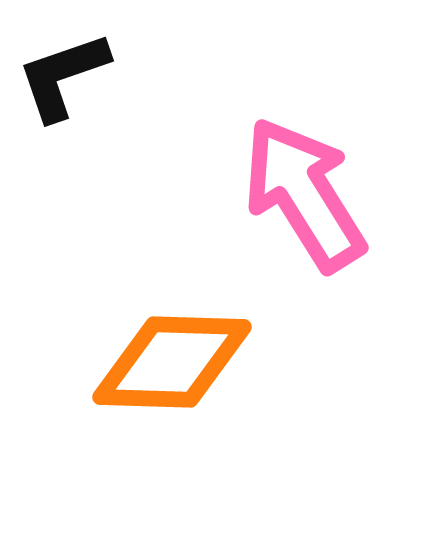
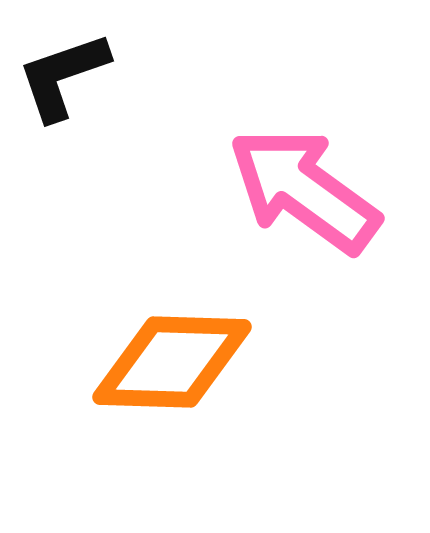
pink arrow: moved 4 px up; rotated 22 degrees counterclockwise
